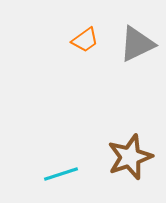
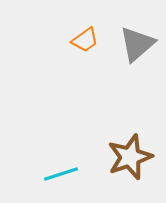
gray triangle: rotated 15 degrees counterclockwise
